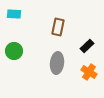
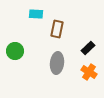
cyan rectangle: moved 22 px right
brown rectangle: moved 1 px left, 2 px down
black rectangle: moved 1 px right, 2 px down
green circle: moved 1 px right
